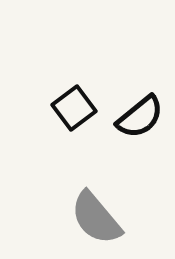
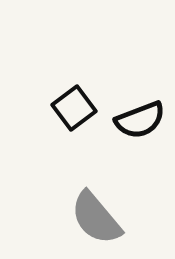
black semicircle: moved 3 px down; rotated 18 degrees clockwise
